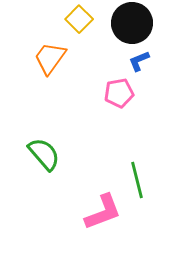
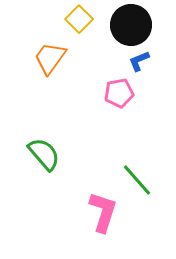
black circle: moved 1 px left, 2 px down
green line: rotated 27 degrees counterclockwise
pink L-shape: rotated 51 degrees counterclockwise
